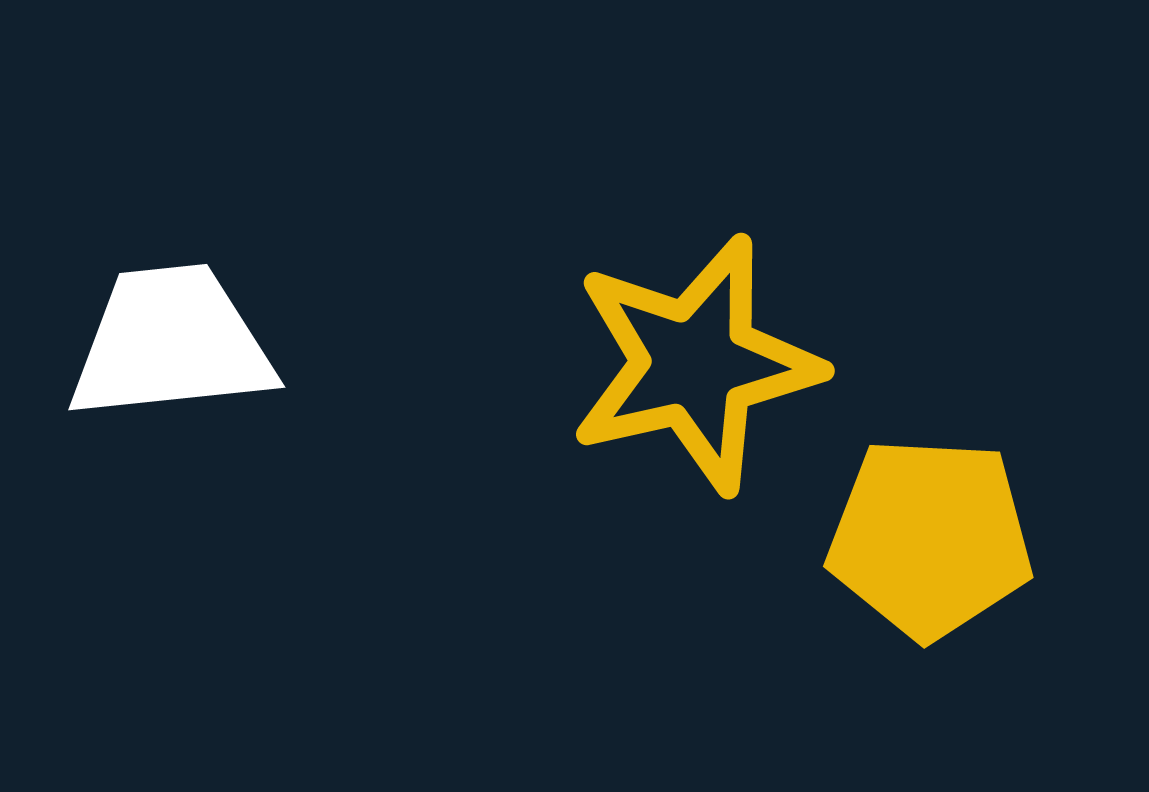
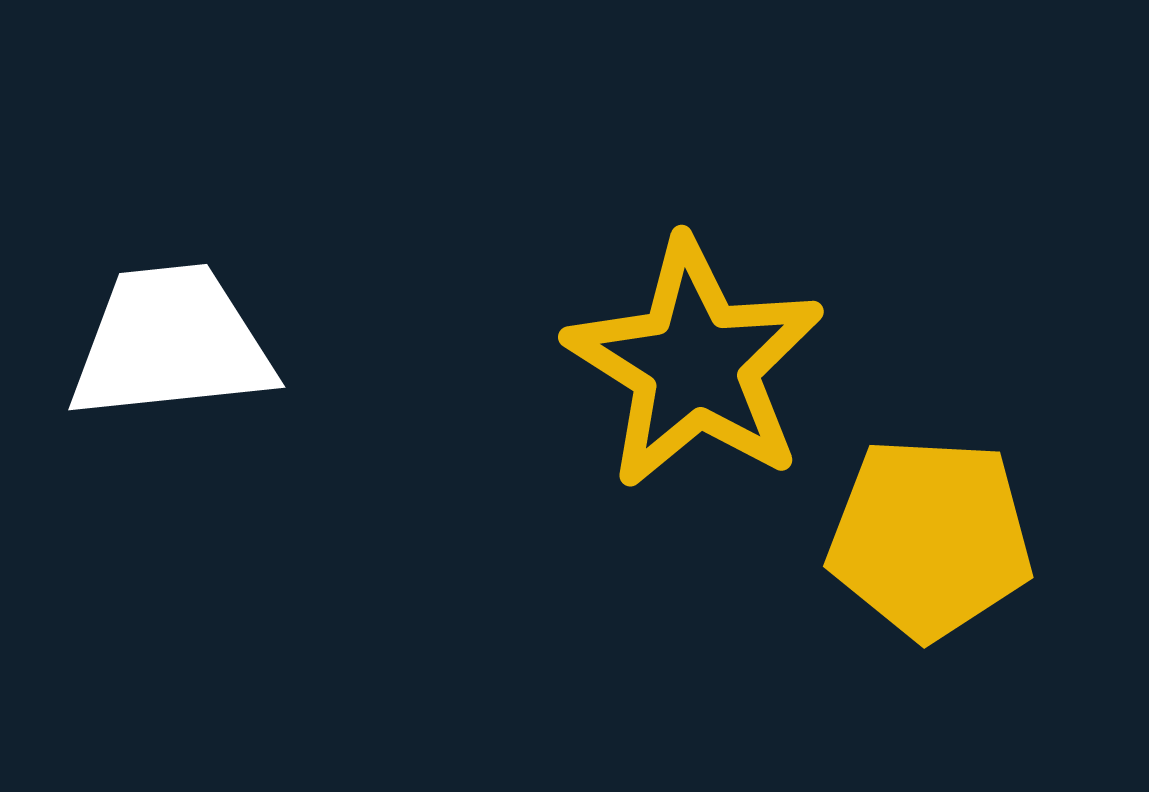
yellow star: rotated 27 degrees counterclockwise
